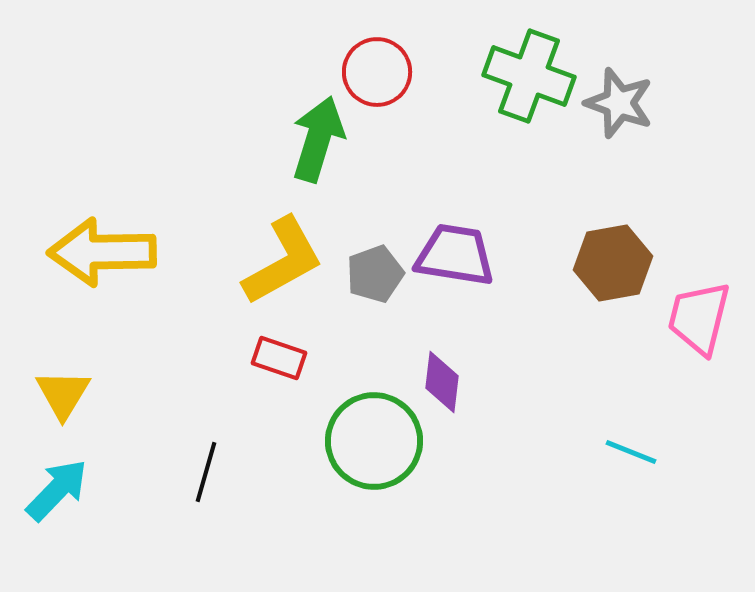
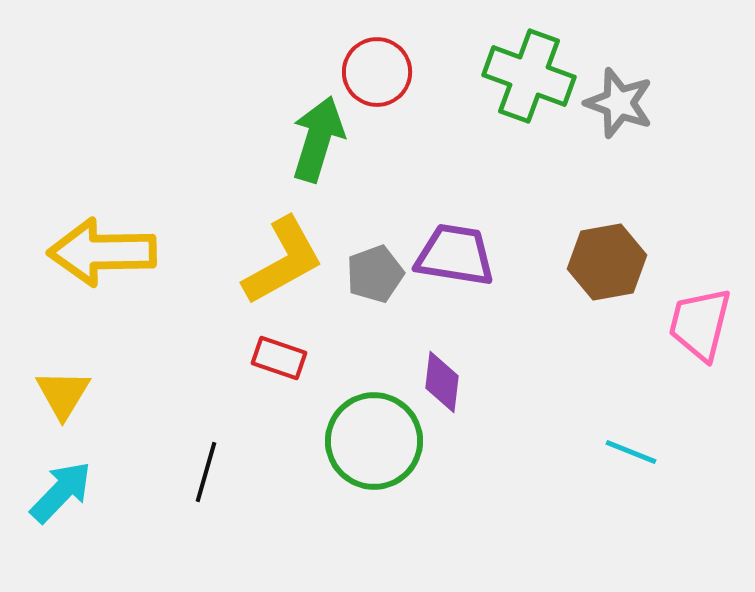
brown hexagon: moved 6 px left, 1 px up
pink trapezoid: moved 1 px right, 6 px down
cyan arrow: moved 4 px right, 2 px down
